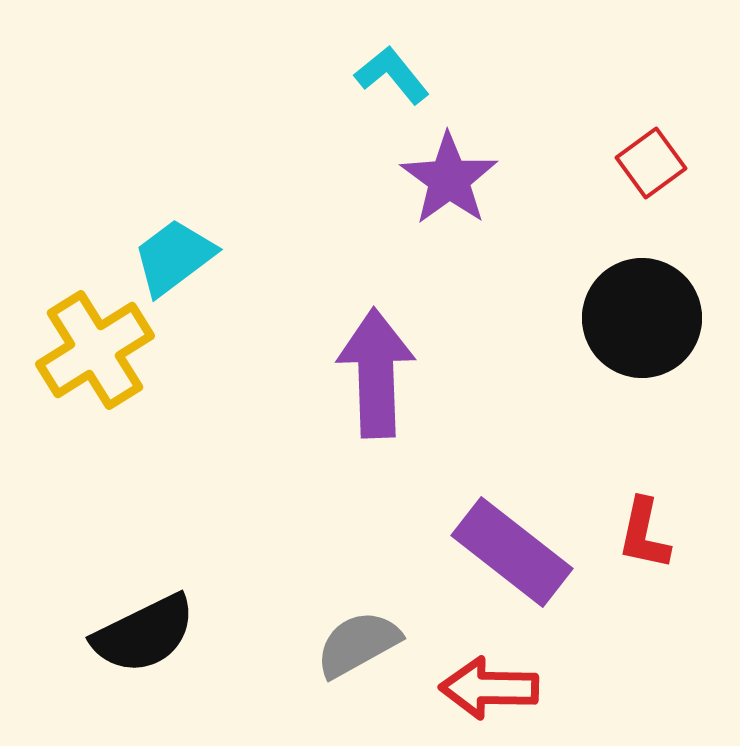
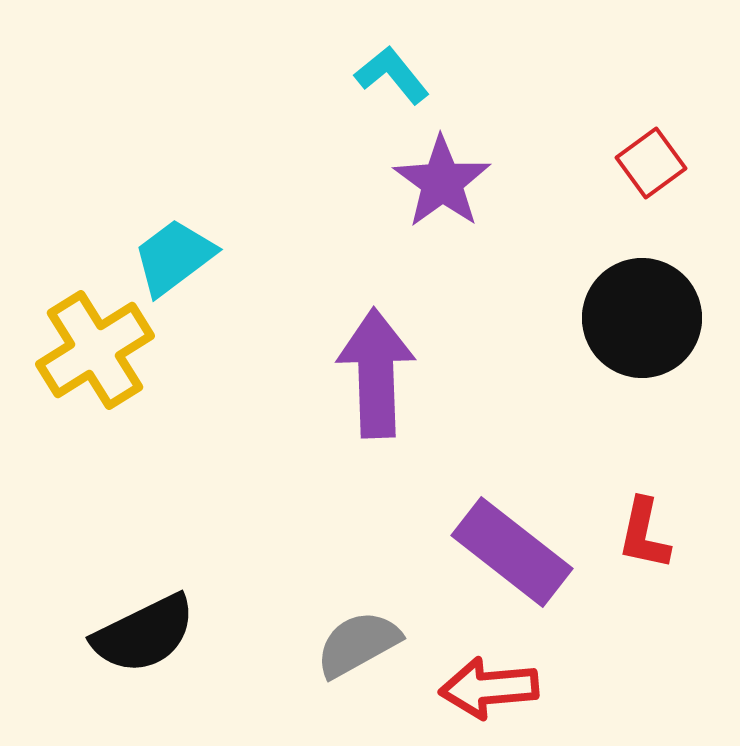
purple star: moved 7 px left, 3 px down
red arrow: rotated 6 degrees counterclockwise
